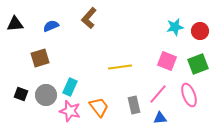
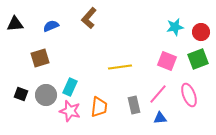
red circle: moved 1 px right, 1 px down
green square: moved 5 px up
orange trapezoid: rotated 45 degrees clockwise
